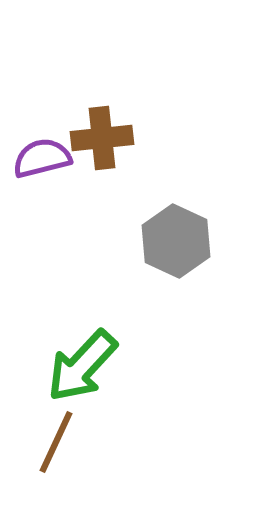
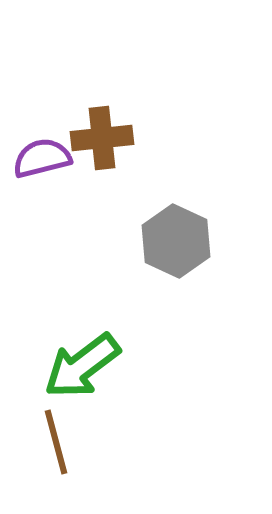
green arrow: rotated 10 degrees clockwise
brown line: rotated 40 degrees counterclockwise
